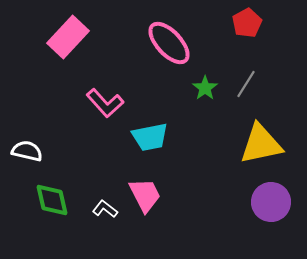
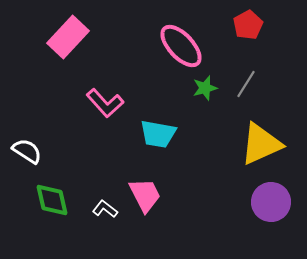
red pentagon: moved 1 px right, 2 px down
pink ellipse: moved 12 px right, 3 px down
green star: rotated 20 degrees clockwise
cyan trapezoid: moved 8 px right, 3 px up; rotated 21 degrees clockwise
yellow triangle: rotated 12 degrees counterclockwise
white semicircle: rotated 20 degrees clockwise
